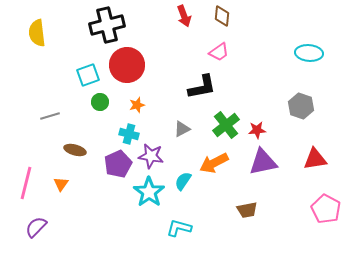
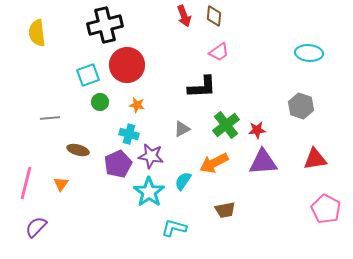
brown diamond: moved 8 px left
black cross: moved 2 px left
black L-shape: rotated 8 degrees clockwise
orange star: rotated 28 degrees clockwise
gray line: moved 2 px down; rotated 12 degrees clockwise
brown ellipse: moved 3 px right
purple triangle: rotated 8 degrees clockwise
brown trapezoid: moved 22 px left
cyan L-shape: moved 5 px left
